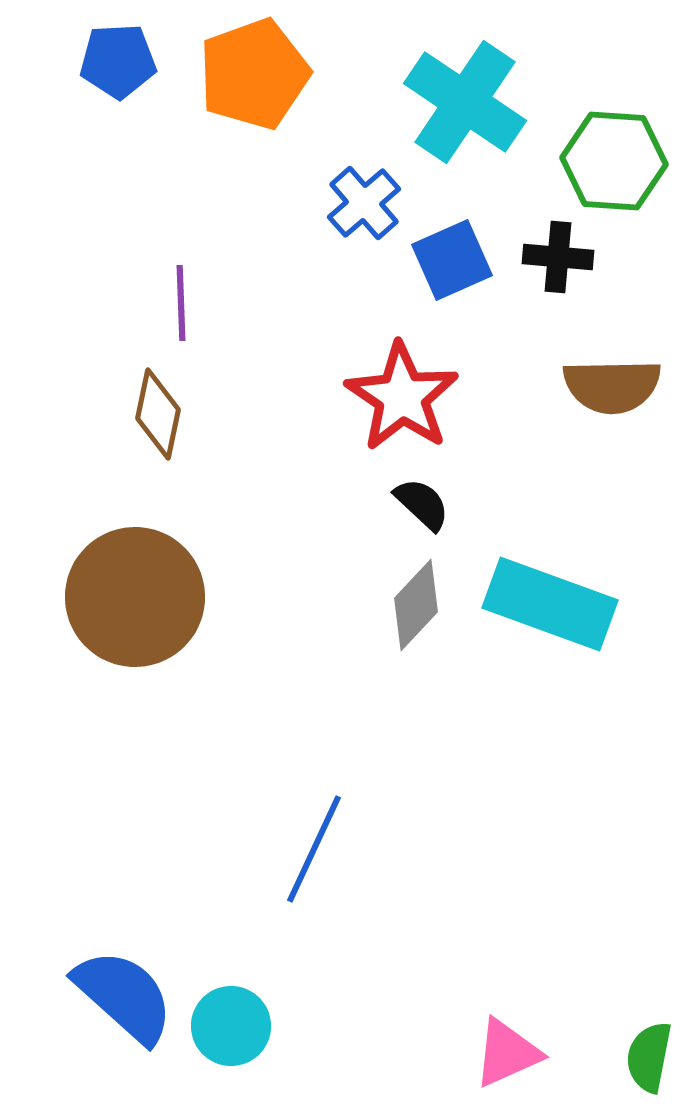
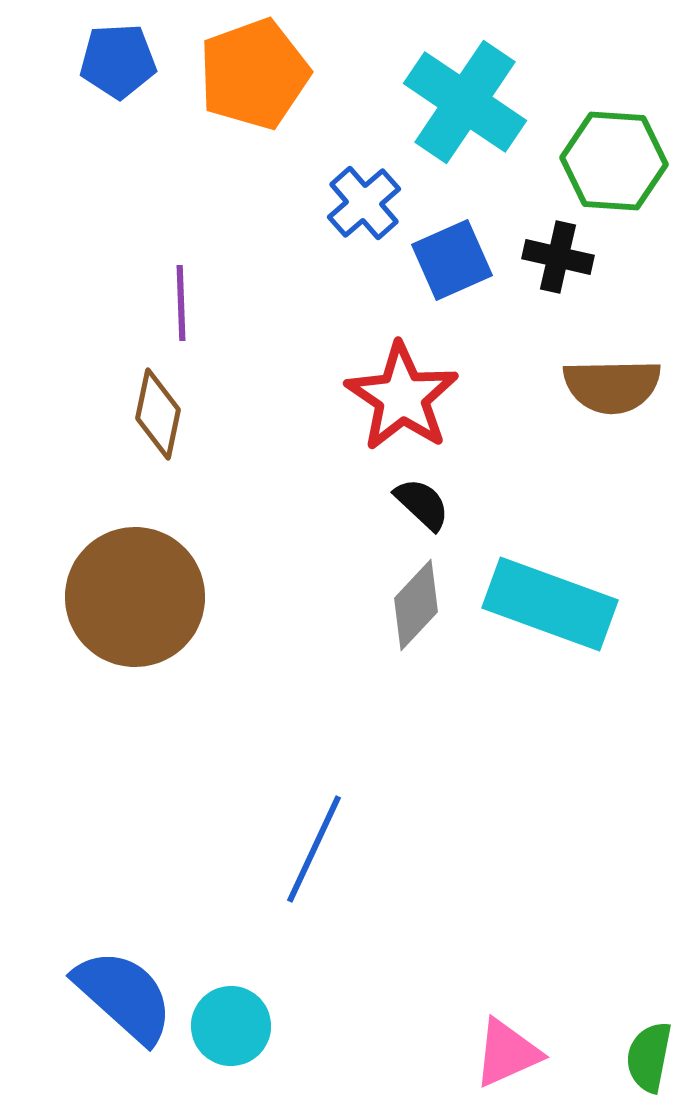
black cross: rotated 8 degrees clockwise
